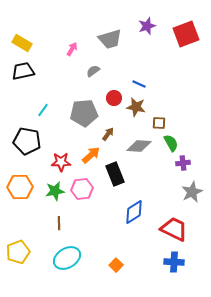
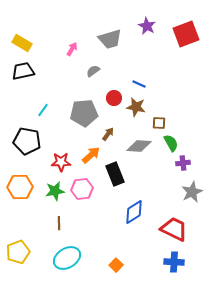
purple star: rotated 24 degrees counterclockwise
